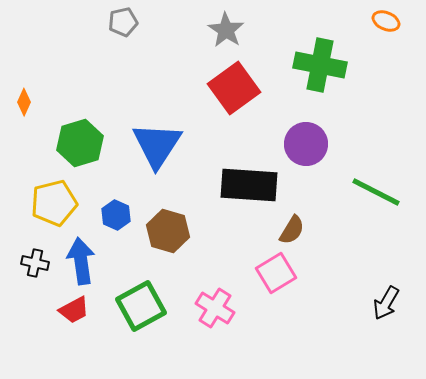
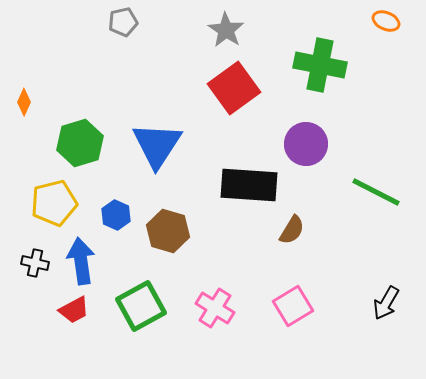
pink square: moved 17 px right, 33 px down
